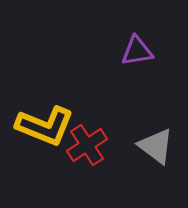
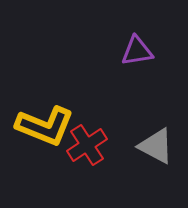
gray triangle: rotated 9 degrees counterclockwise
